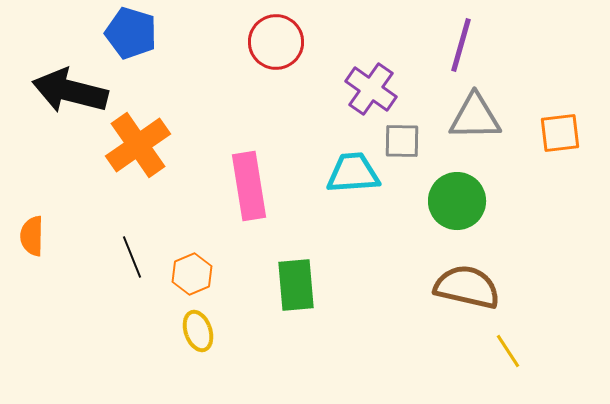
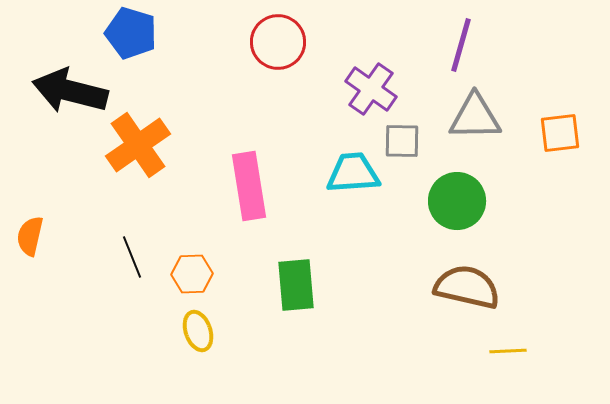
red circle: moved 2 px right
orange semicircle: moved 2 px left; rotated 12 degrees clockwise
orange hexagon: rotated 21 degrees clockwise
yellow line: rotated 60 degrees counterclockwise
